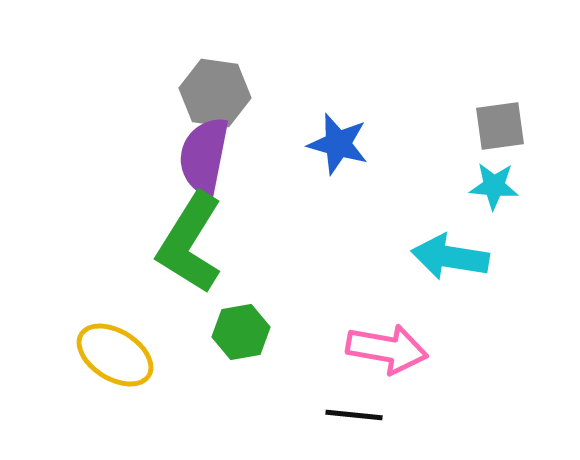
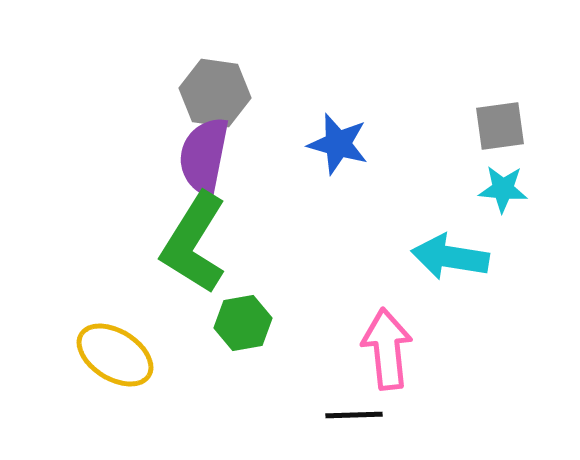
cyan star: moved 9 px right, 3 px down
green L-shape: moved 4 px right
green hexagon: moved 2 px right, 9 px up
pink arrow: rotated 106 degrees counterclockwise
black line: rotated 8 degrees counterclockwise
